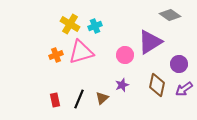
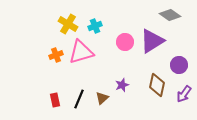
yellow cross: moved 2 px left
purple triangle: moved 2 px right, 1 px up
pink circle: moved 13 px up
purple circle: moved 1 px down
purple arrow: moved 5 px down; rotated 18 degrees counterclockwise
